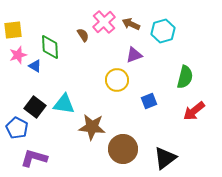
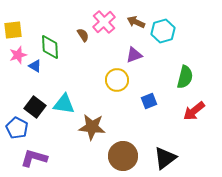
brown arrow: moved 5 px right, 2 px up
brown circle: moved 7 px down
